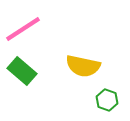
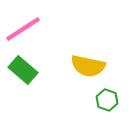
yellow semicircle: moved 5 px right
green rectangle: moved 1 px right, 1 px up
